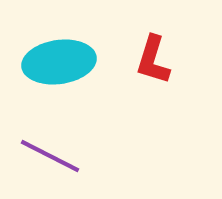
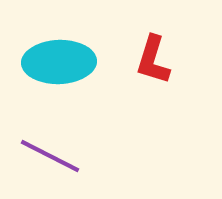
cyan ellipse: rotated 6 degrees clockwise
